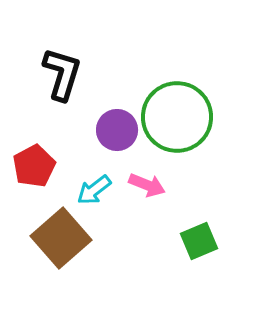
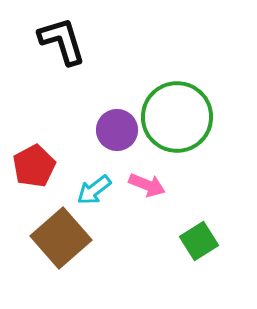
black L-shape: moved 33 px up; rotated 34 degrees counterclockwise
green square: rotated 9 degrees counterclockwise
